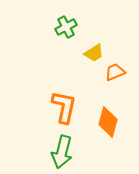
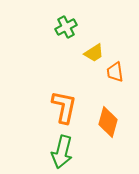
orange trapezoid: rotated 75 degrees counterclockwise
